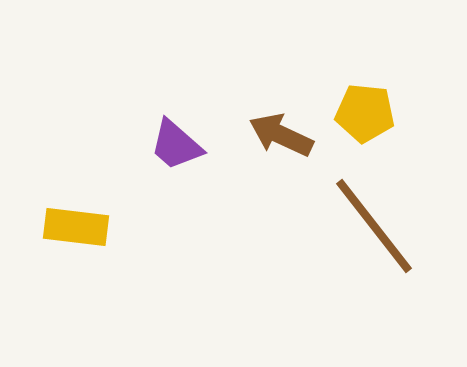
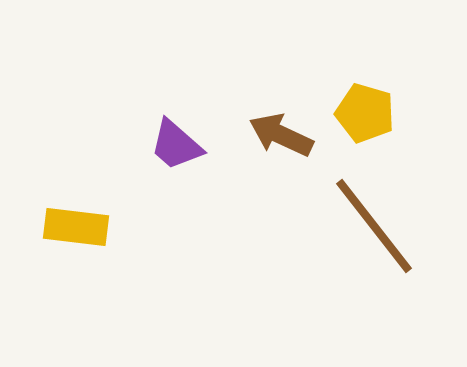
yellow pentagon: rotated 10 degrees clockwise
